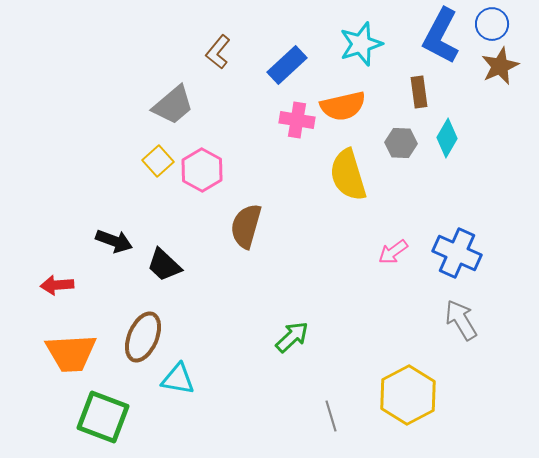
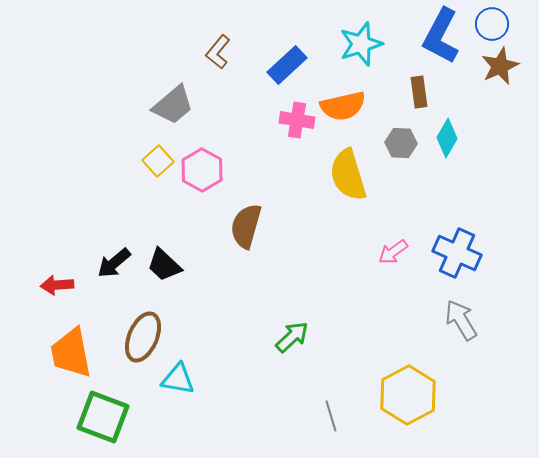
black arrow: moved 22 px down; rotated 120 degrees clockwise
orange trapezoid: rotated 82 degrees clockwise
